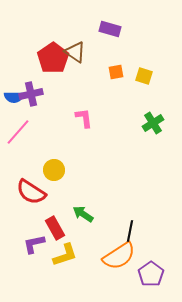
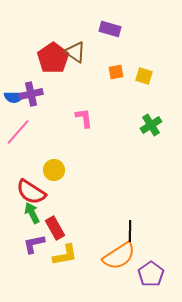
green cross: moved 2 px left, 2 px down
green arrow: moved 51 px left, 1 px up; rotated 30 degrees clockwise
black line: rotated 10 degrees counterclockwise
yellow L-shape: rotated 8 degrees clockwise
